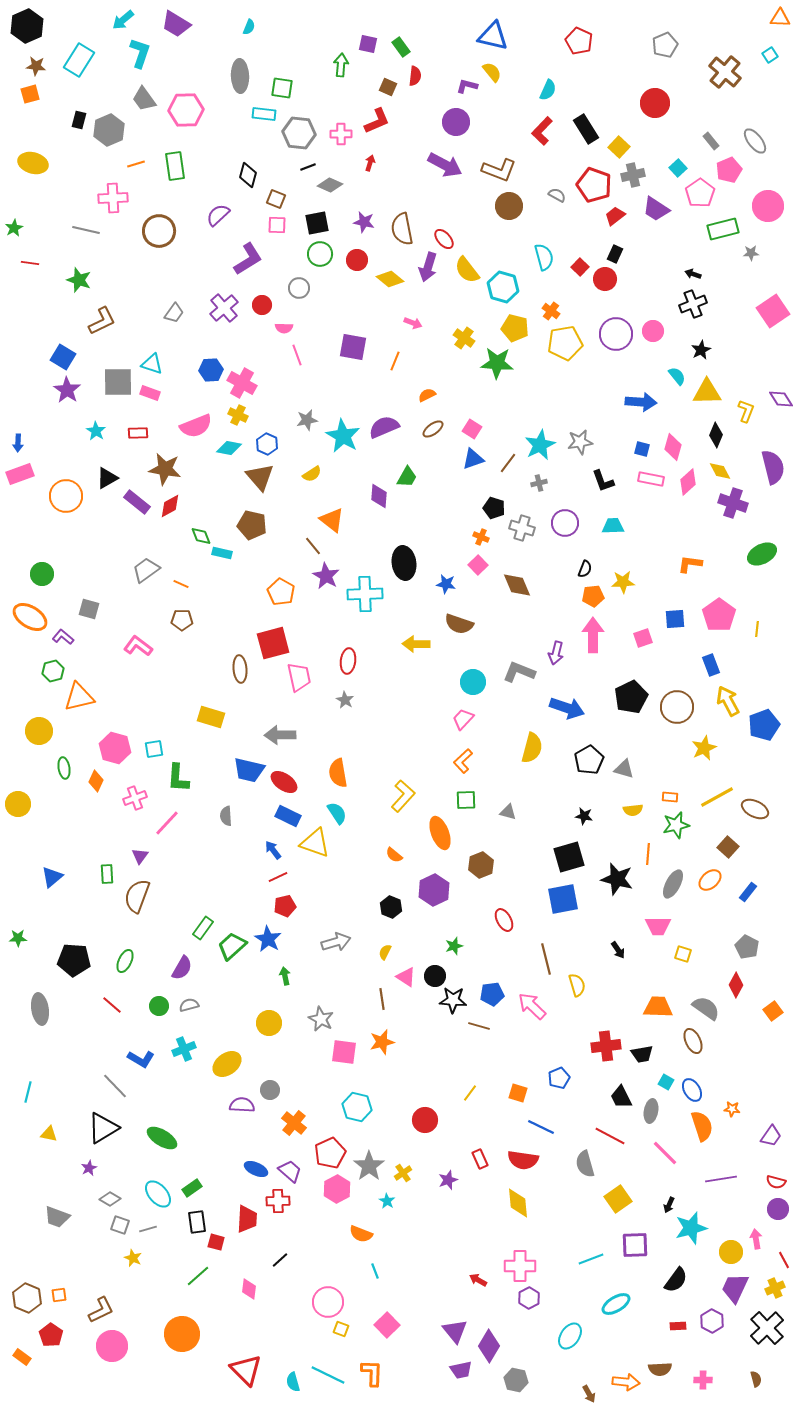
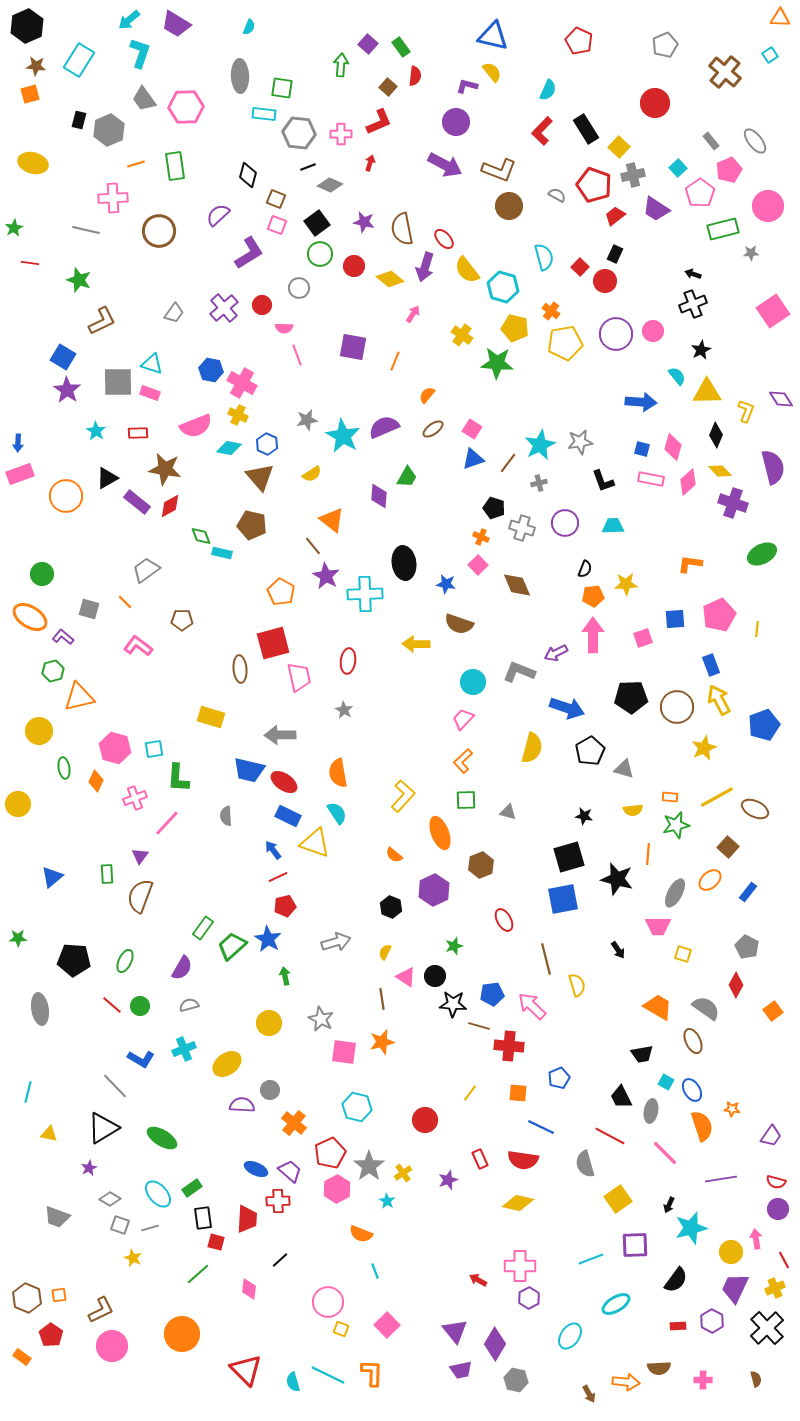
cyan arrow at (123, 20): moved 6 px right
purple square at (368, 44): rotated 30 degrees clockwise
brown square at (388, 87): rotated 18 degrees clockwise
pink hexagon at (186, 110): moved 3 px up
red L-shape at (377, 121): moved 2 px right, 1 px down
black square at (317, 223): rotated 25 degrees counterclockwise
pink square at (277, 225): rotated 18 degrees clockwise
purple L-shape at (248, 259): moved 1 px right, 6 px up
red circle at (357, 260): moved 3 px left, 6 px down
purple arrow at (428, 267): moved 3 px left
red circle at (605, 279): moved 2 px down
pink arrow at (413, 323): moved 9 px up; rotated 78 degrees counterclockwise
yellow cross at (464, 338): moved 2 px left, 3 px up
blue hexagon at (211, 370): rotated 15 degrees clockwise
orange semicircle at (427, 395): rotated 24 degrees counterclockwise
yellow diamond at (720, 471): rotated 15 degrees counterclockwise
yellow star at (623, 582): moved 3 px right, 2 px down
orange line at (181, 584): moved 56 px left, 18 px down; rotated 21 degrees clockwise
pink pentagon at (719, 615): rotated 12 degrees clockwise
purple arrow at (556, 653): rotated 50 degrees clockwise
black pentagon at (631, 697): rotated 24 degrees clockwise
gray star at (345, 700): moved 1 px left, 10 px down
yellow arrow at (728, 701): moved 9 px left, 1 px up
black pentagon at (589, 760): moved 1 px right, 9 px up
gray ellipse at (673, 884): moved 2 px right, 9 px down
brown semicircle at (137, 896): moved 3 px right
black star at (453, 1000): moved 4 px down
green circle at (159, 1006): moved 19 px left
orange trapezoid at (658, 1007): rotated 28 degrees clockwise
red cross at (606, 1046): moved 97 px left; rotated 12 degrees clockwise
orange square at (518, 1093): rotated 12 degrees counterclockwise
yellow diamond at (518, 1203): rotated 72 degrees counterclockwise
black rectangle at (197, 1222): moved 6 px right, 4 px up
gray line at (148, 1229): moved 2 px right, 1 px up
green line at (198, 1276): moved 2 px up
purple diamond at (489, 1346): moved 6 px right, 2 px up
brown semicircle at (660, 1369): moved 1 px left, 1 px up
